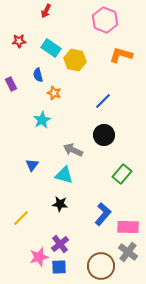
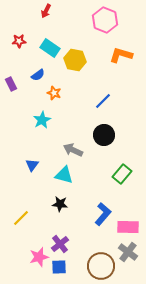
cyan rectangle: moved 1 px left
blue semicircle: rotated 112 degrees counterclockwise
